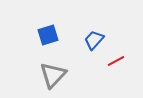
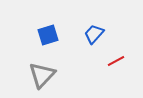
blue trapezoid: moved 6 px up
gray triangle: moved 11 px left
